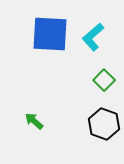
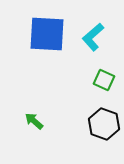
blue square: moved 3 px left
green square: rotated 20 degrees counterclockwise
